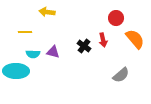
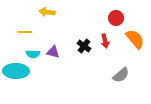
red arrow: moved 2 px right, 1 px down
